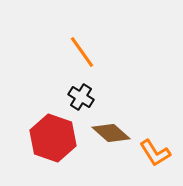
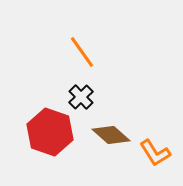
black cross: rotated 15 degrees clockwise
brown diamond: moved 2 px down
red hexagon: moved 3 px left, 6 px up
